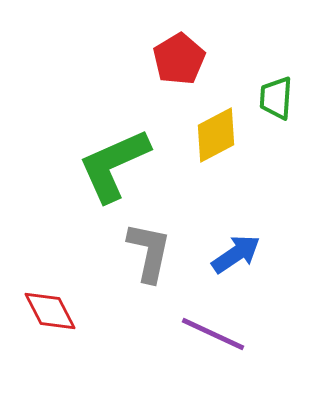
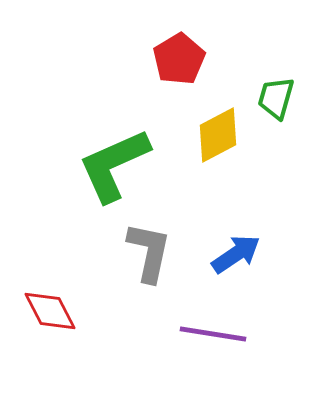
green trapezoid: rotated 12 degrees clockwise
yellow diamond: moved 2 px right
purple line: rotated 16 degrees counterclockwise
